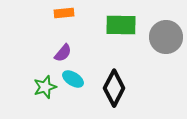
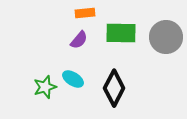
orange rectangle: moved 21 px right
green rectangle: moved 8 px down
purple semicircle: moved 16 px right, 13 px up
